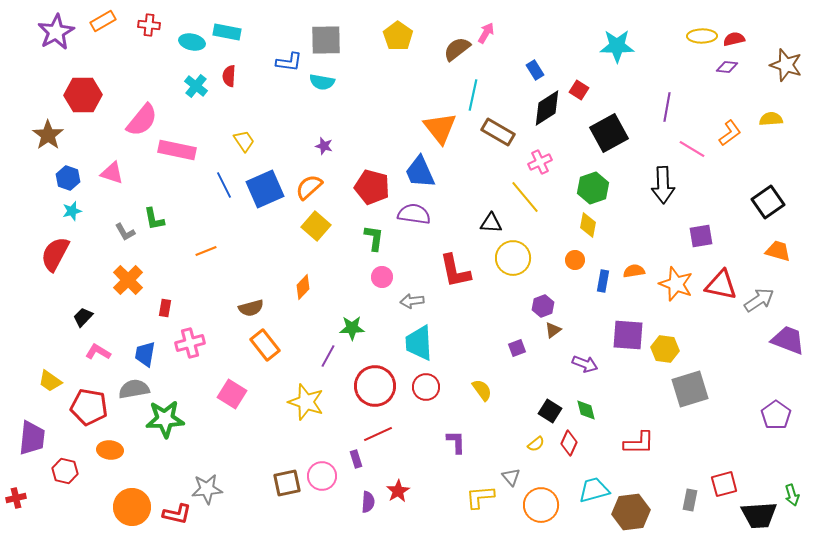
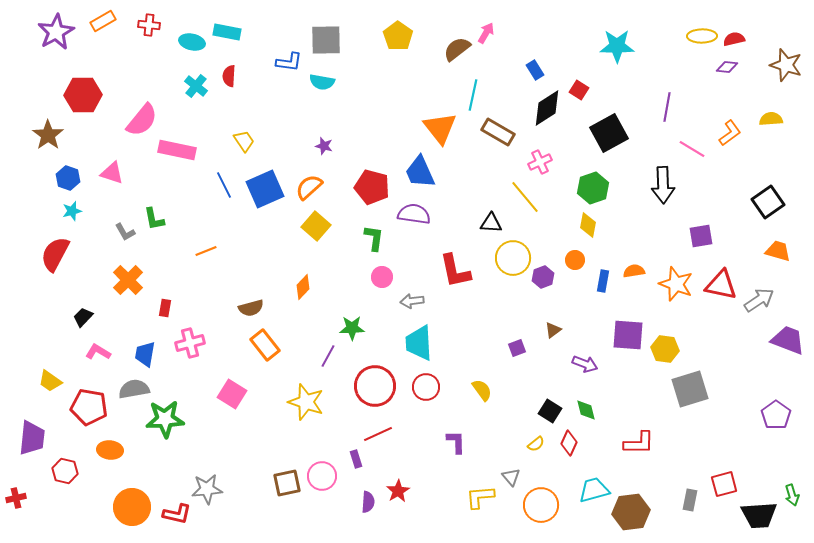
purple hexagon at (543, 306): moved 29 px up
